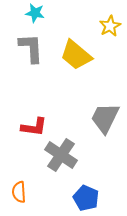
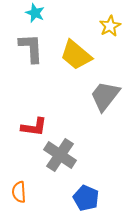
cyan star: rotated 12 degrees clockwise
gray trapezoid: moved 22 px up; rotated 12 degrees clockwise
gray cross: moved 1 px left
